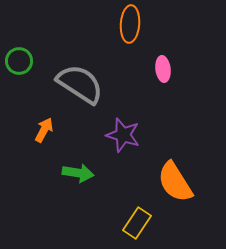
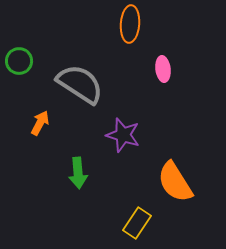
orange arrow: moved 4 px left, 7 px up
green arrow: rotated 76 degrees clockwise
